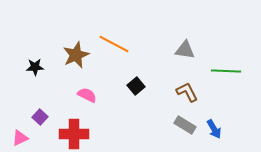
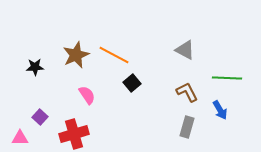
orange line: moved 11 px down
gray triangle: rotated 20 degrees clockwise
green line: moved 1 px right, 7 px down
black square: moved 4 px left, 3 px up
pink semicircle: rotated 30 degrees clockwise
gray rectangle: moved 2 px right, 2 px down; rotated 75 degrees clockwise
blue arrow: moved 6 px right, 19 px up
red cross: rotated 16 degrees counterclockwise
pink triangle: rotated 24 degrees clockwise
